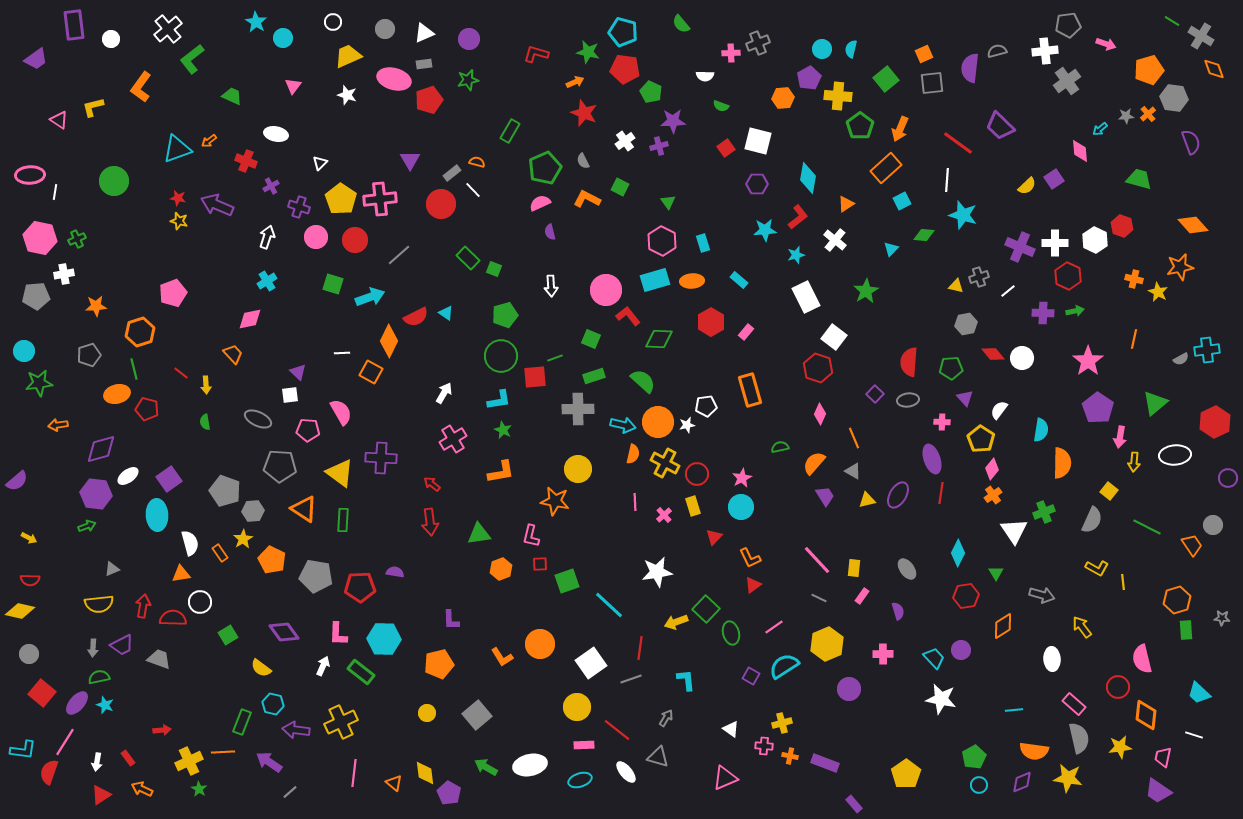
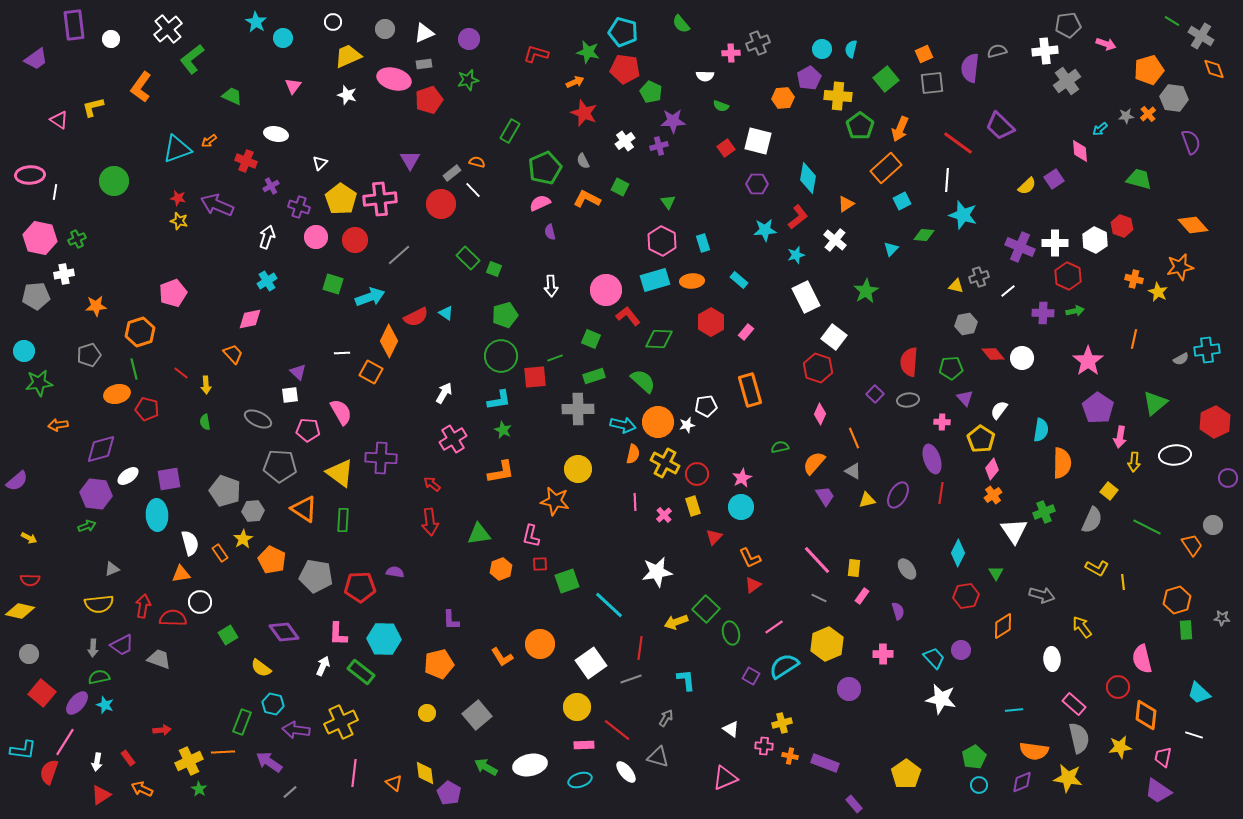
purple square at (169, 479): rotated 25 degrees clockwise
